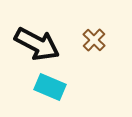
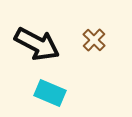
cyan rectangle: moved 6 px down
